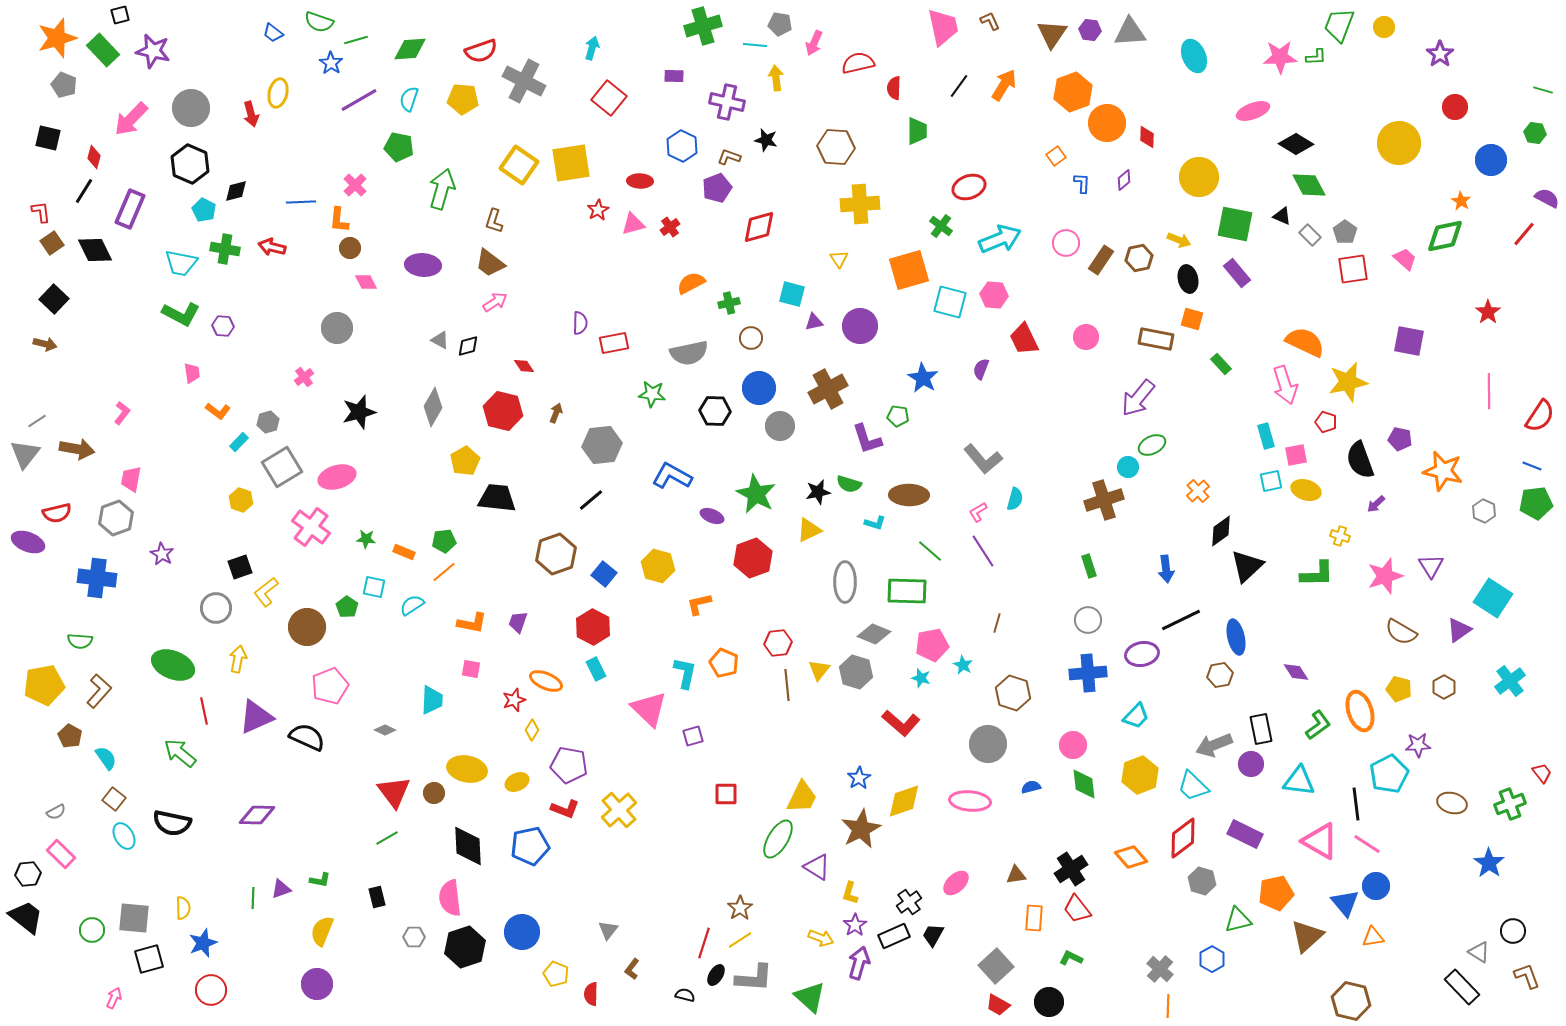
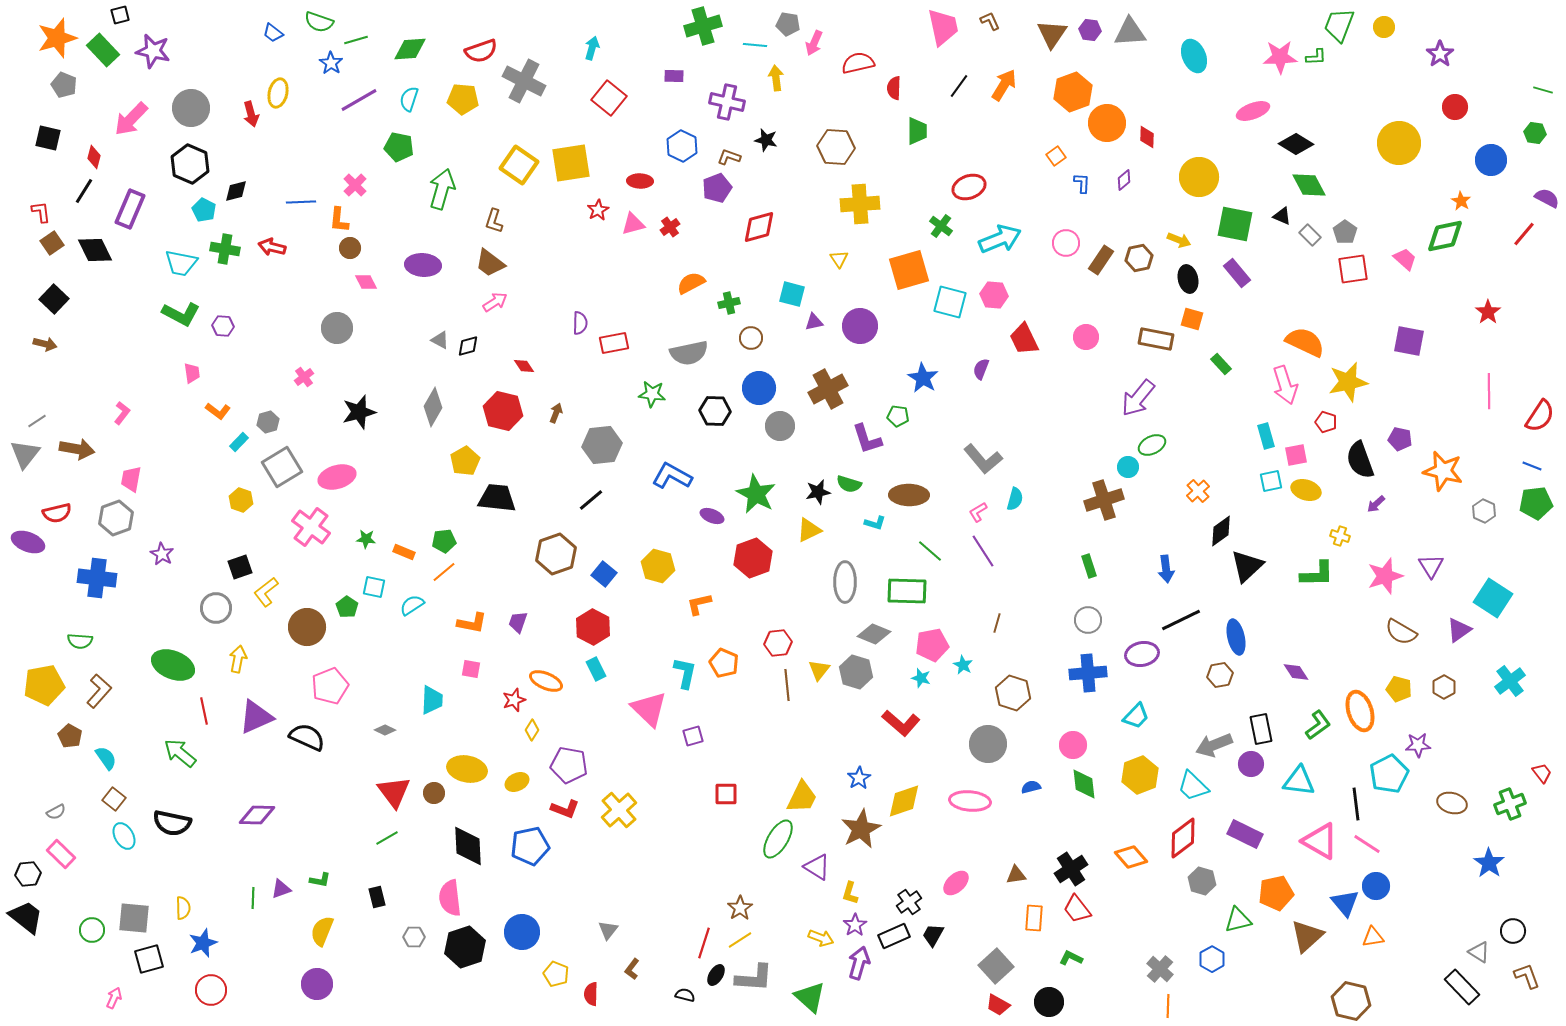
gray pentagon at (780, 24): moved 8 px right
